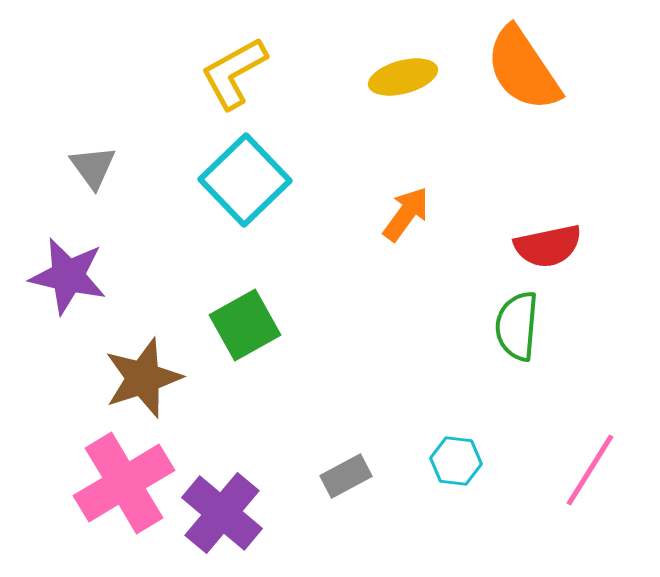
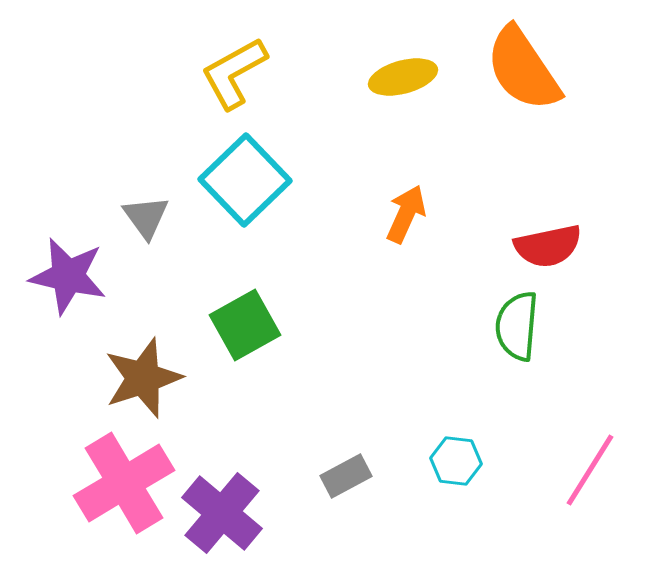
gray triangle: moved 53 px right, 50 px down
orange arrow: rotated 12 degrees counterclockwise
